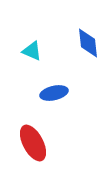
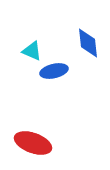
blue ellipse: moved 22 px up
red ellipse: rotated 42 degrees counterclockwise
